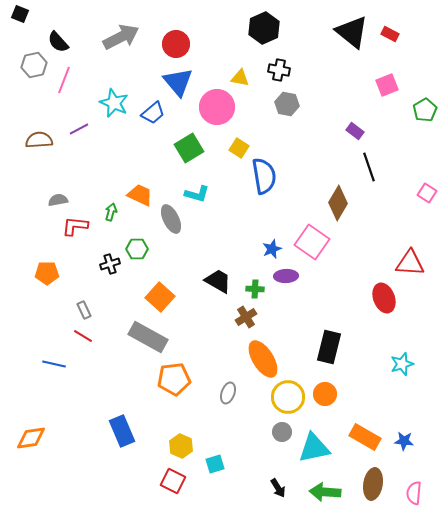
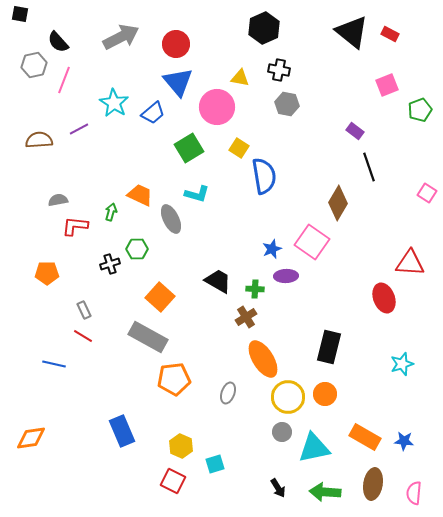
black square at (20, 14): rotated 12 degrees counterclockwise
cyan star at (114, 103): rotated 8 degrees clockwise
green pentagon at (425, 110): moved 5 px left; rotated 10 degrees clockwise
